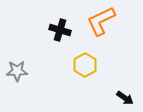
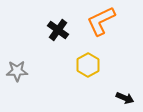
black cross: moved 2 px left; rotated 20 degrees clockwise
yellow hexagon: moved 3 px right
black arrow: rotated 12 degrees counterclockwise
